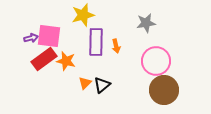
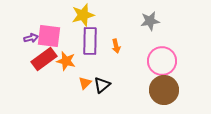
gray star: moved 4 px right, 2 px up
purple rectangle: moved 6 px left, 1 px up
pink circle: moved 6 px right
